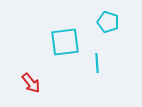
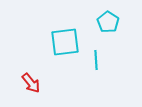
cyan pentagon: rotated 15 degrees clockwise
cyan line: moved 1 px left, 3 px up
